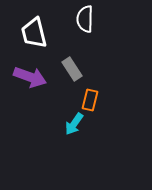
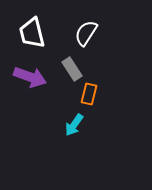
white semicircle: moved 1 px right, 14 px down; rotated 32 degrees clockwise
white trapezoid: moved 2 px left
orange rectangle: moved 1 px left, 6 px up
cyan arrow: moved 1 px down
